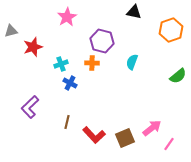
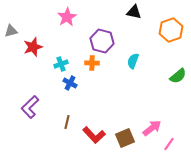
cyan semicircle: moved 1 px right, 1 px up
